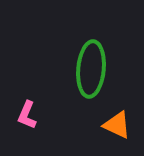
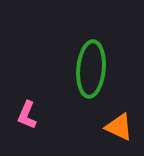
orange triangle: moved 2 px right, 2 px down
